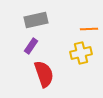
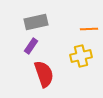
gray rectangle: moved 2 px down
yellow cross: moved 3 px down
